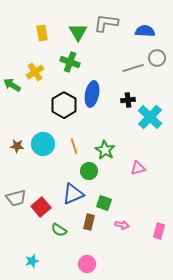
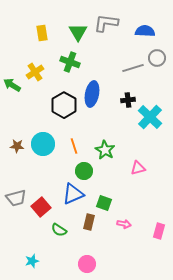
green circle: moved 5 px left
pink arrow: moved 2 px right, 1 px up
